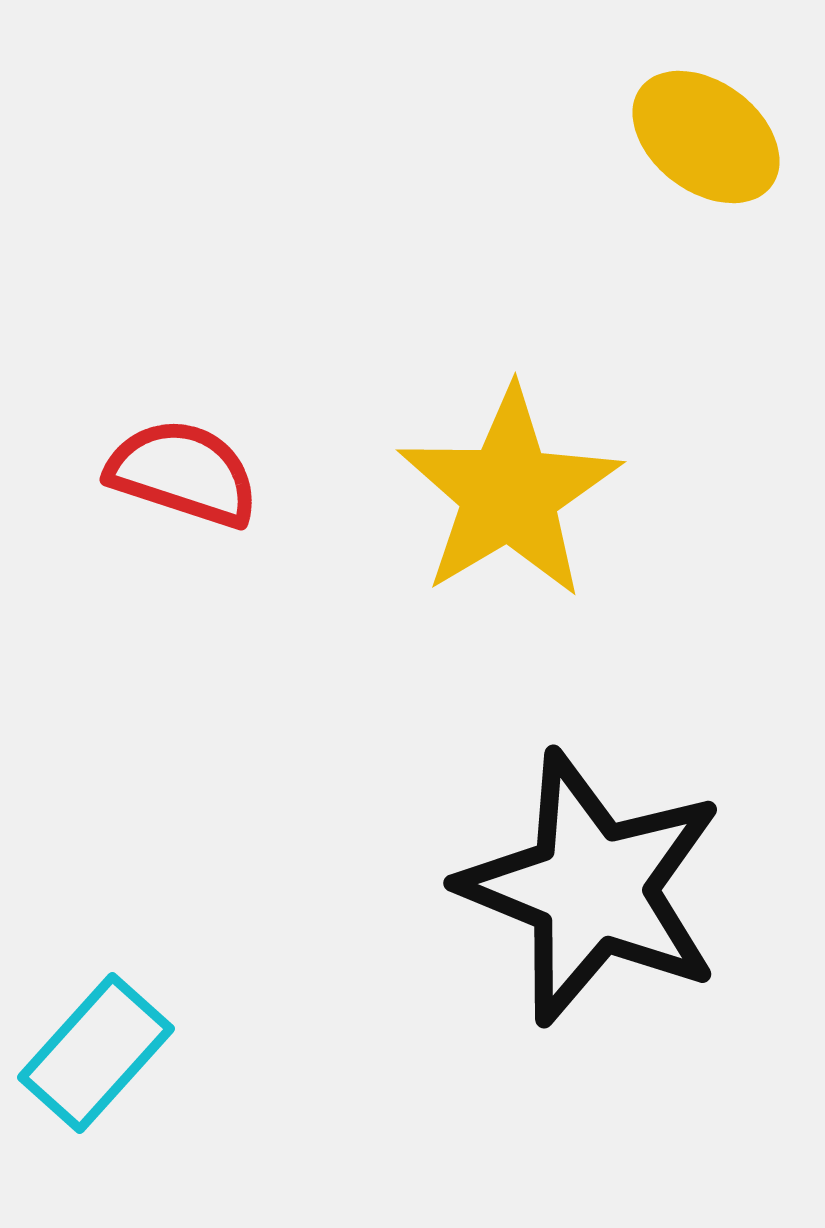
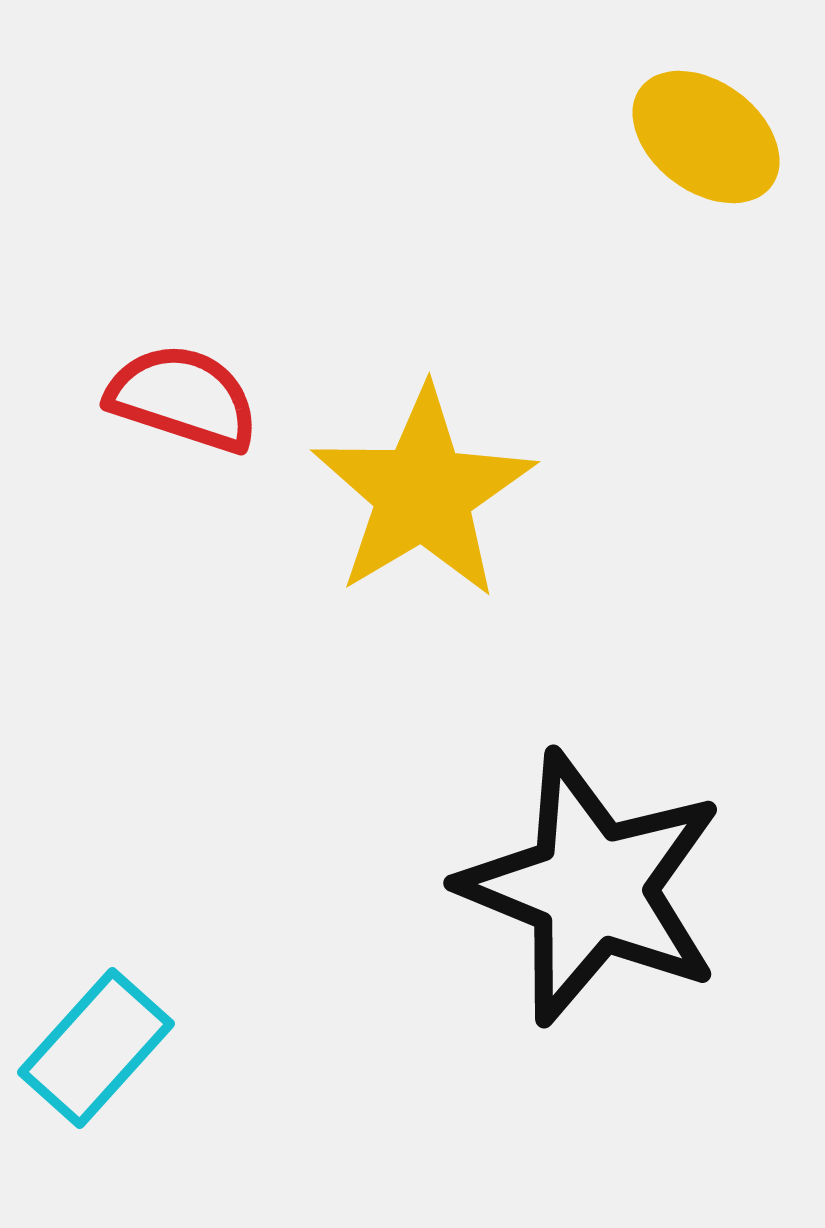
red semicircle: moved 75 px up
yellow star: moved 86 px left
cyan rectangle: moved 5 px up
